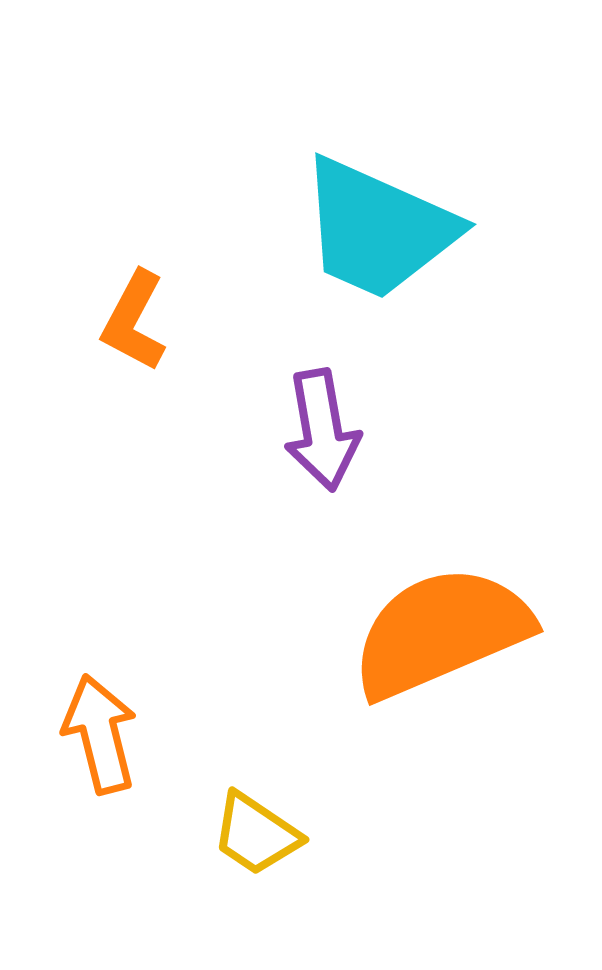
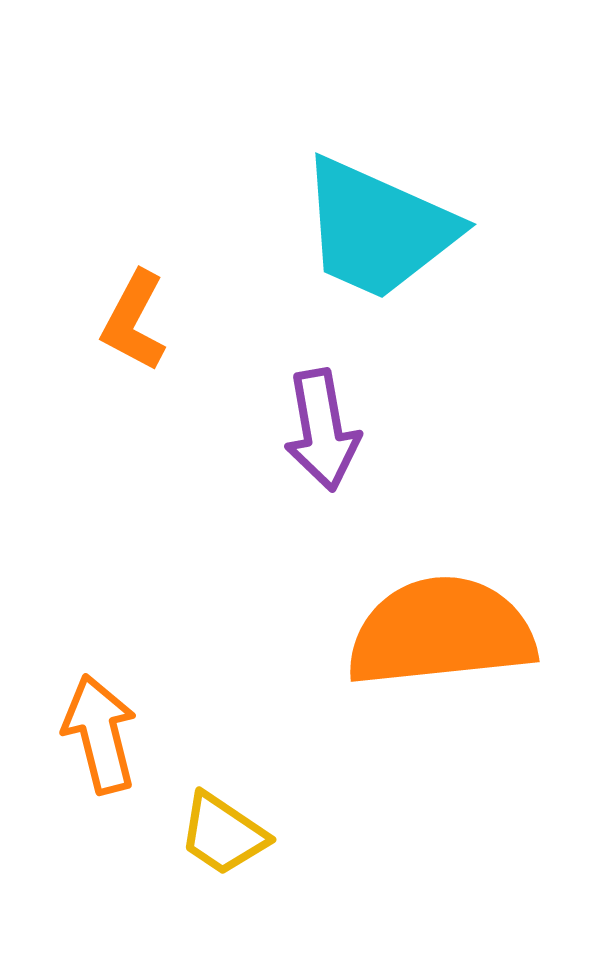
orange semicircle: rotated 17 degrees clockwise
yellow trapezoid: moved 33 px left
